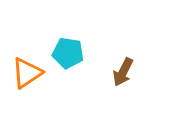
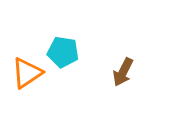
cyan pentagon: moved 5 px left, 1 px up
